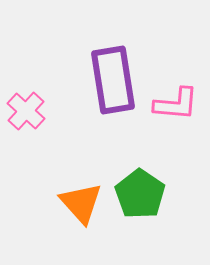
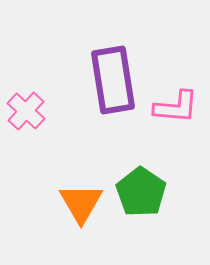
pink L-shape: moved 3 px down
green pentagon: moved 1 px right, 2 px up
orange triangle: rotated 12 degrees clockwise
